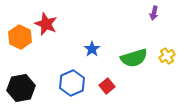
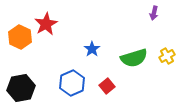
red star: rotated 20 degrees clockwise
